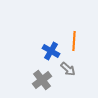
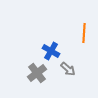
orange line: moved 10 px right, 8 px up
gray cross: moved 5 px left, 7 px up
